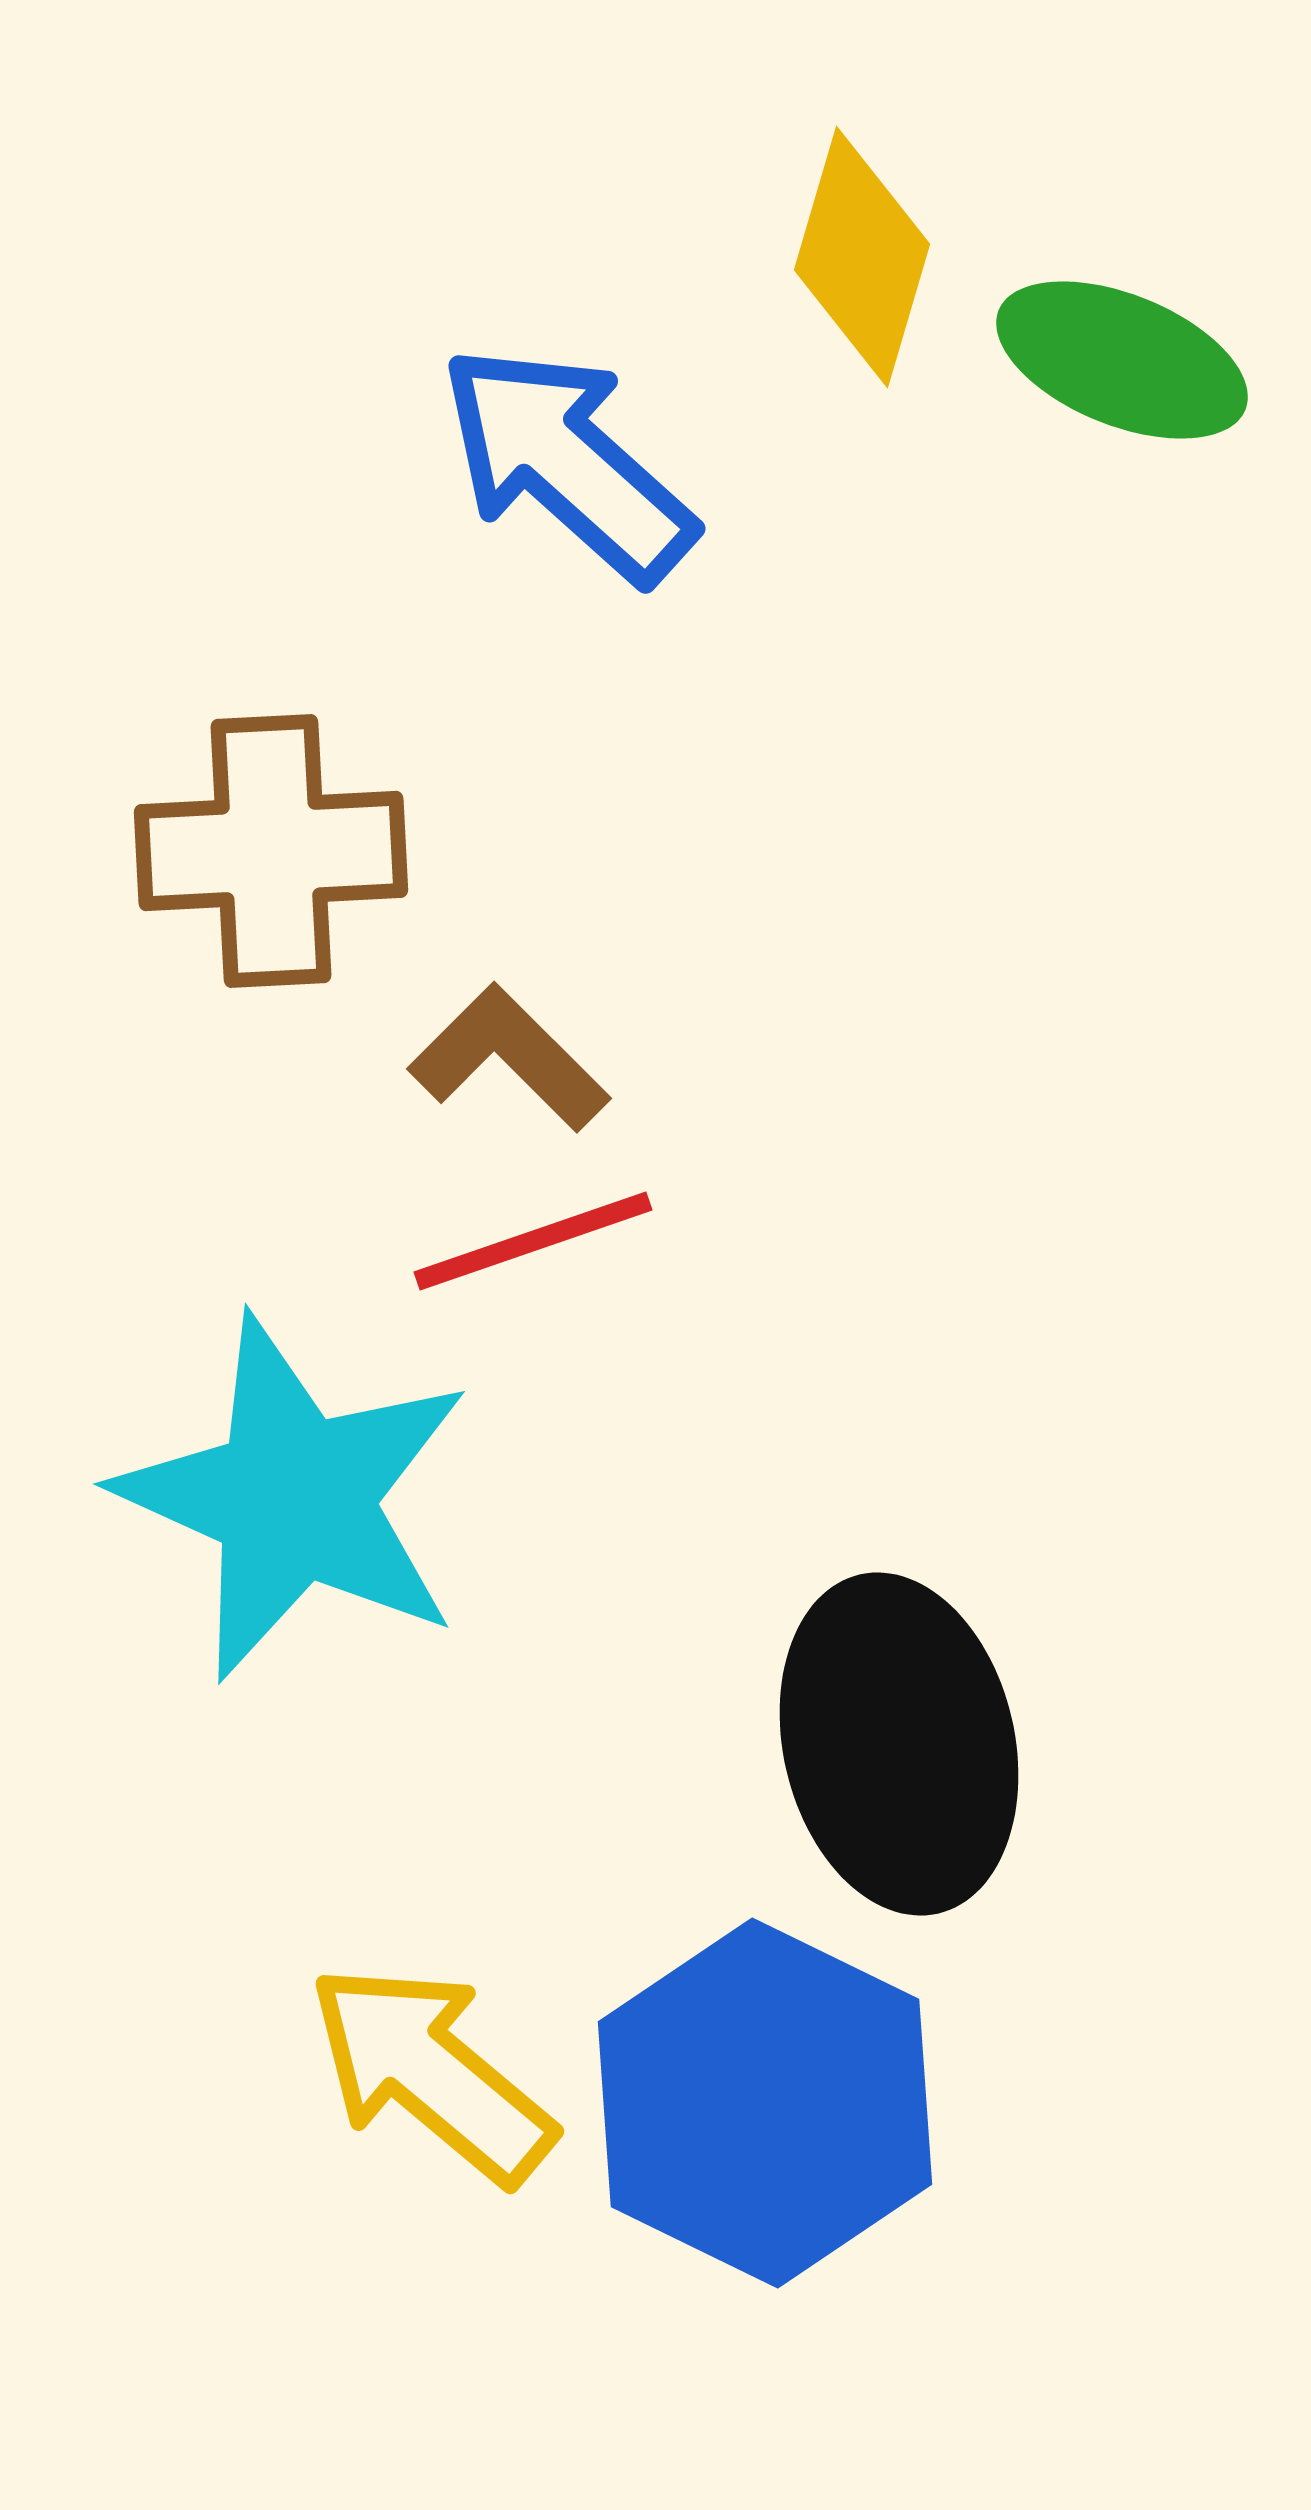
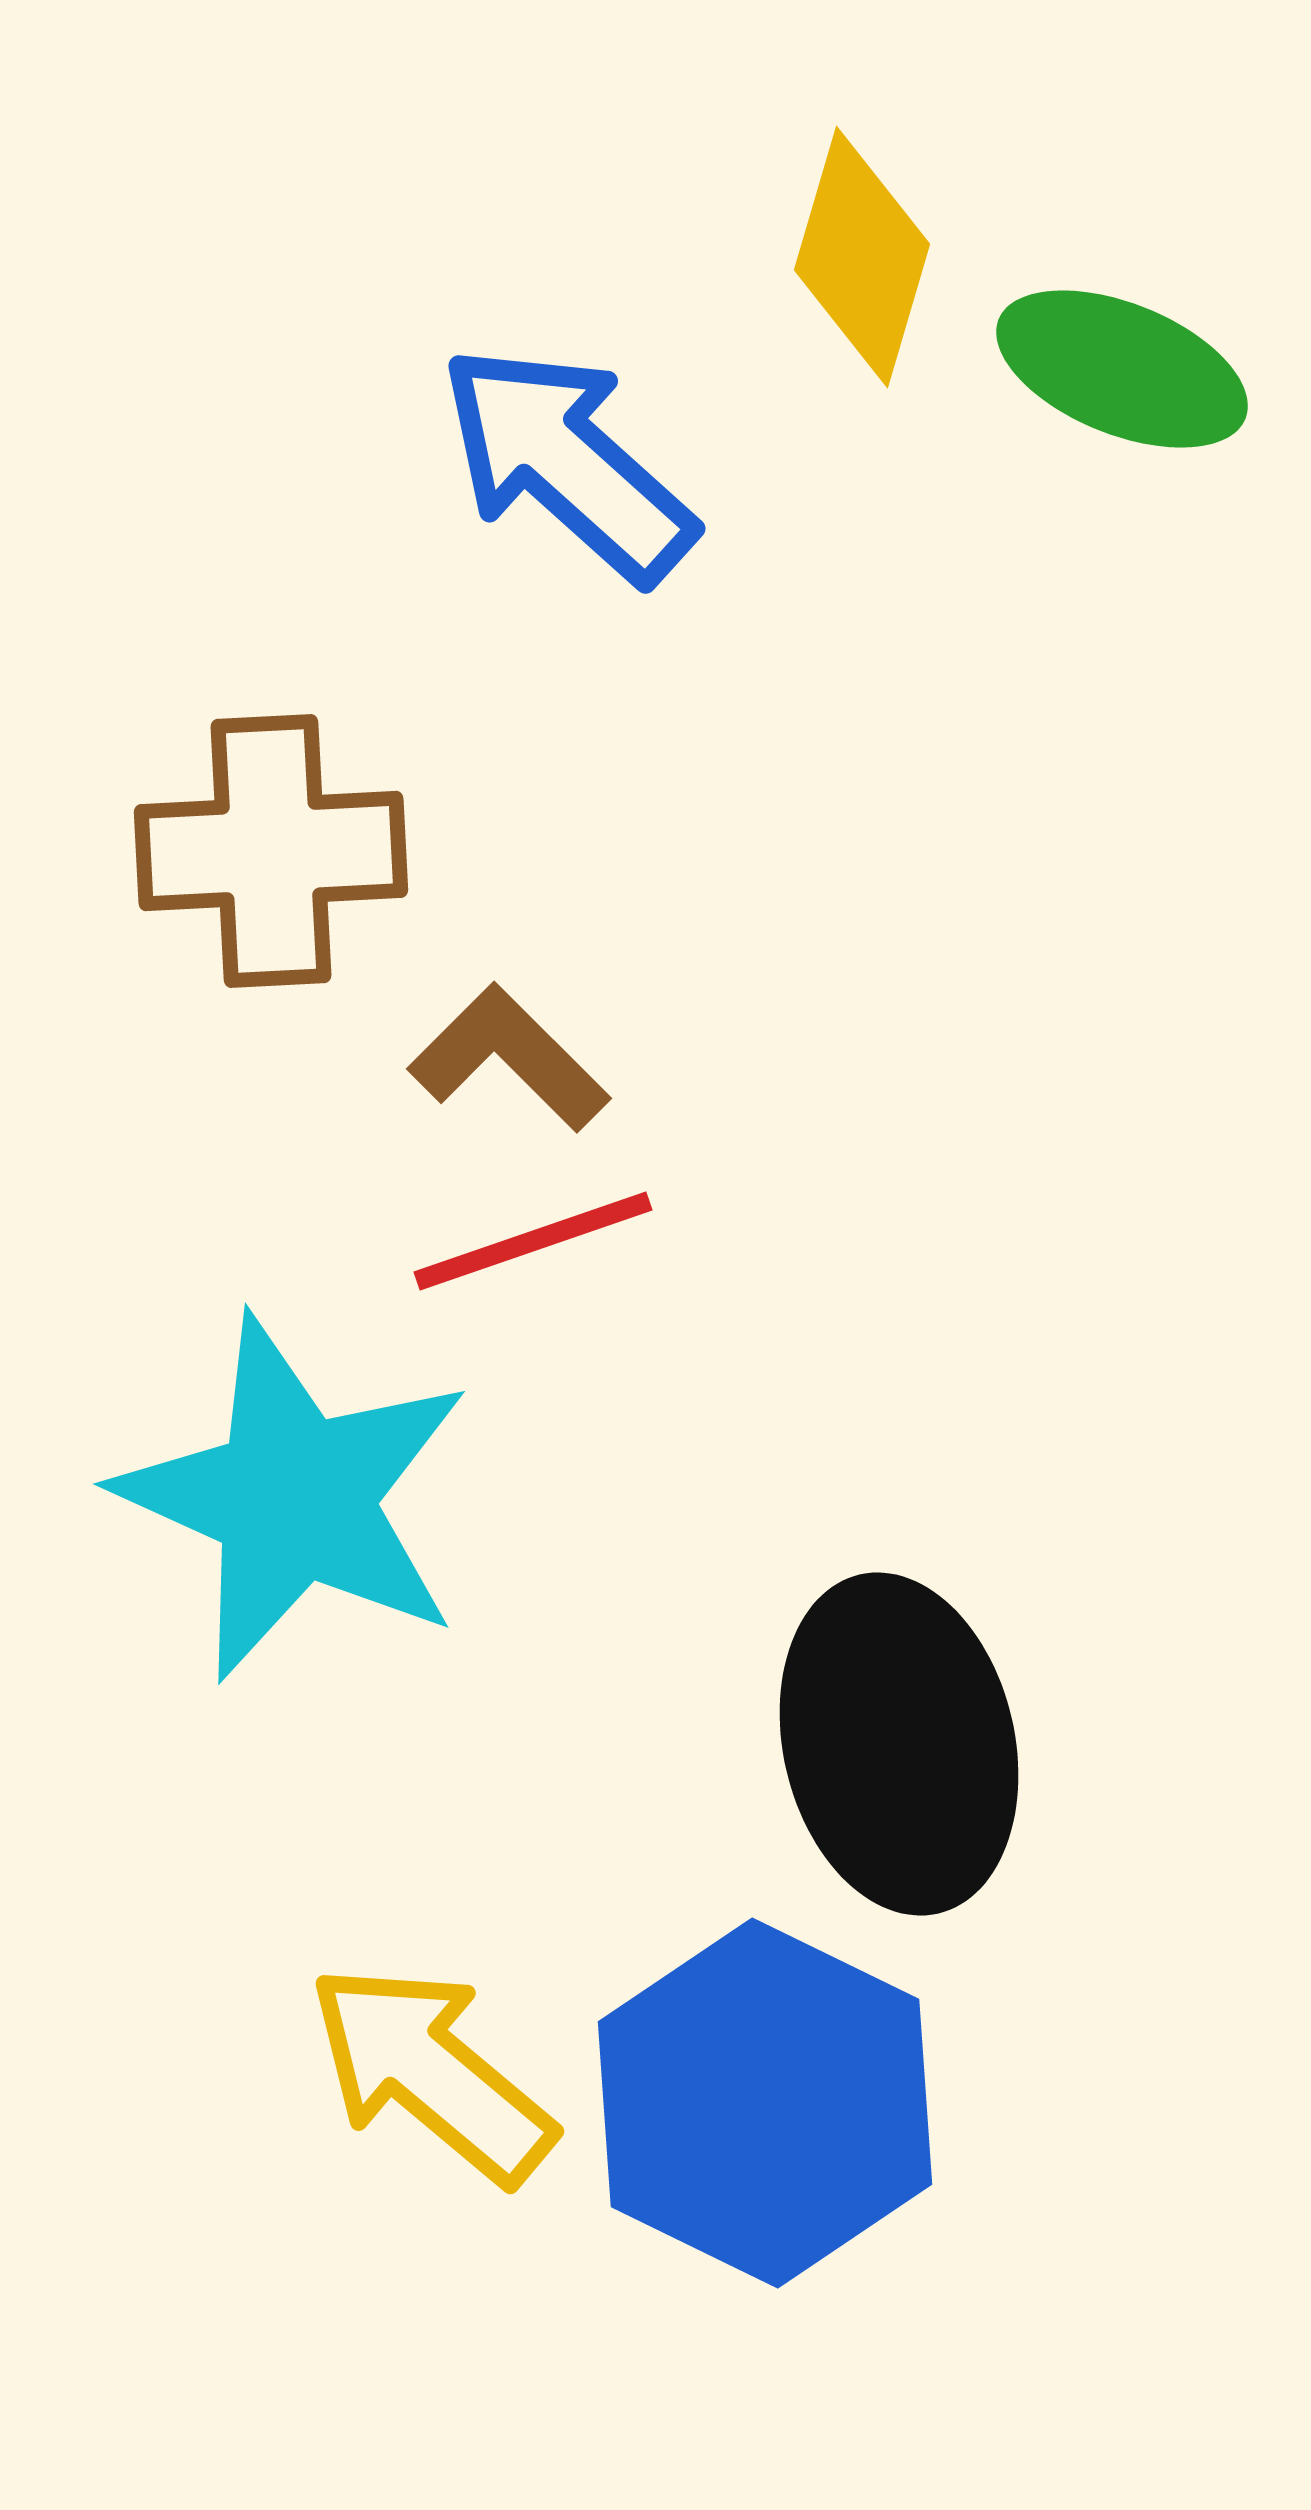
green ellipse: moved 9 px down
